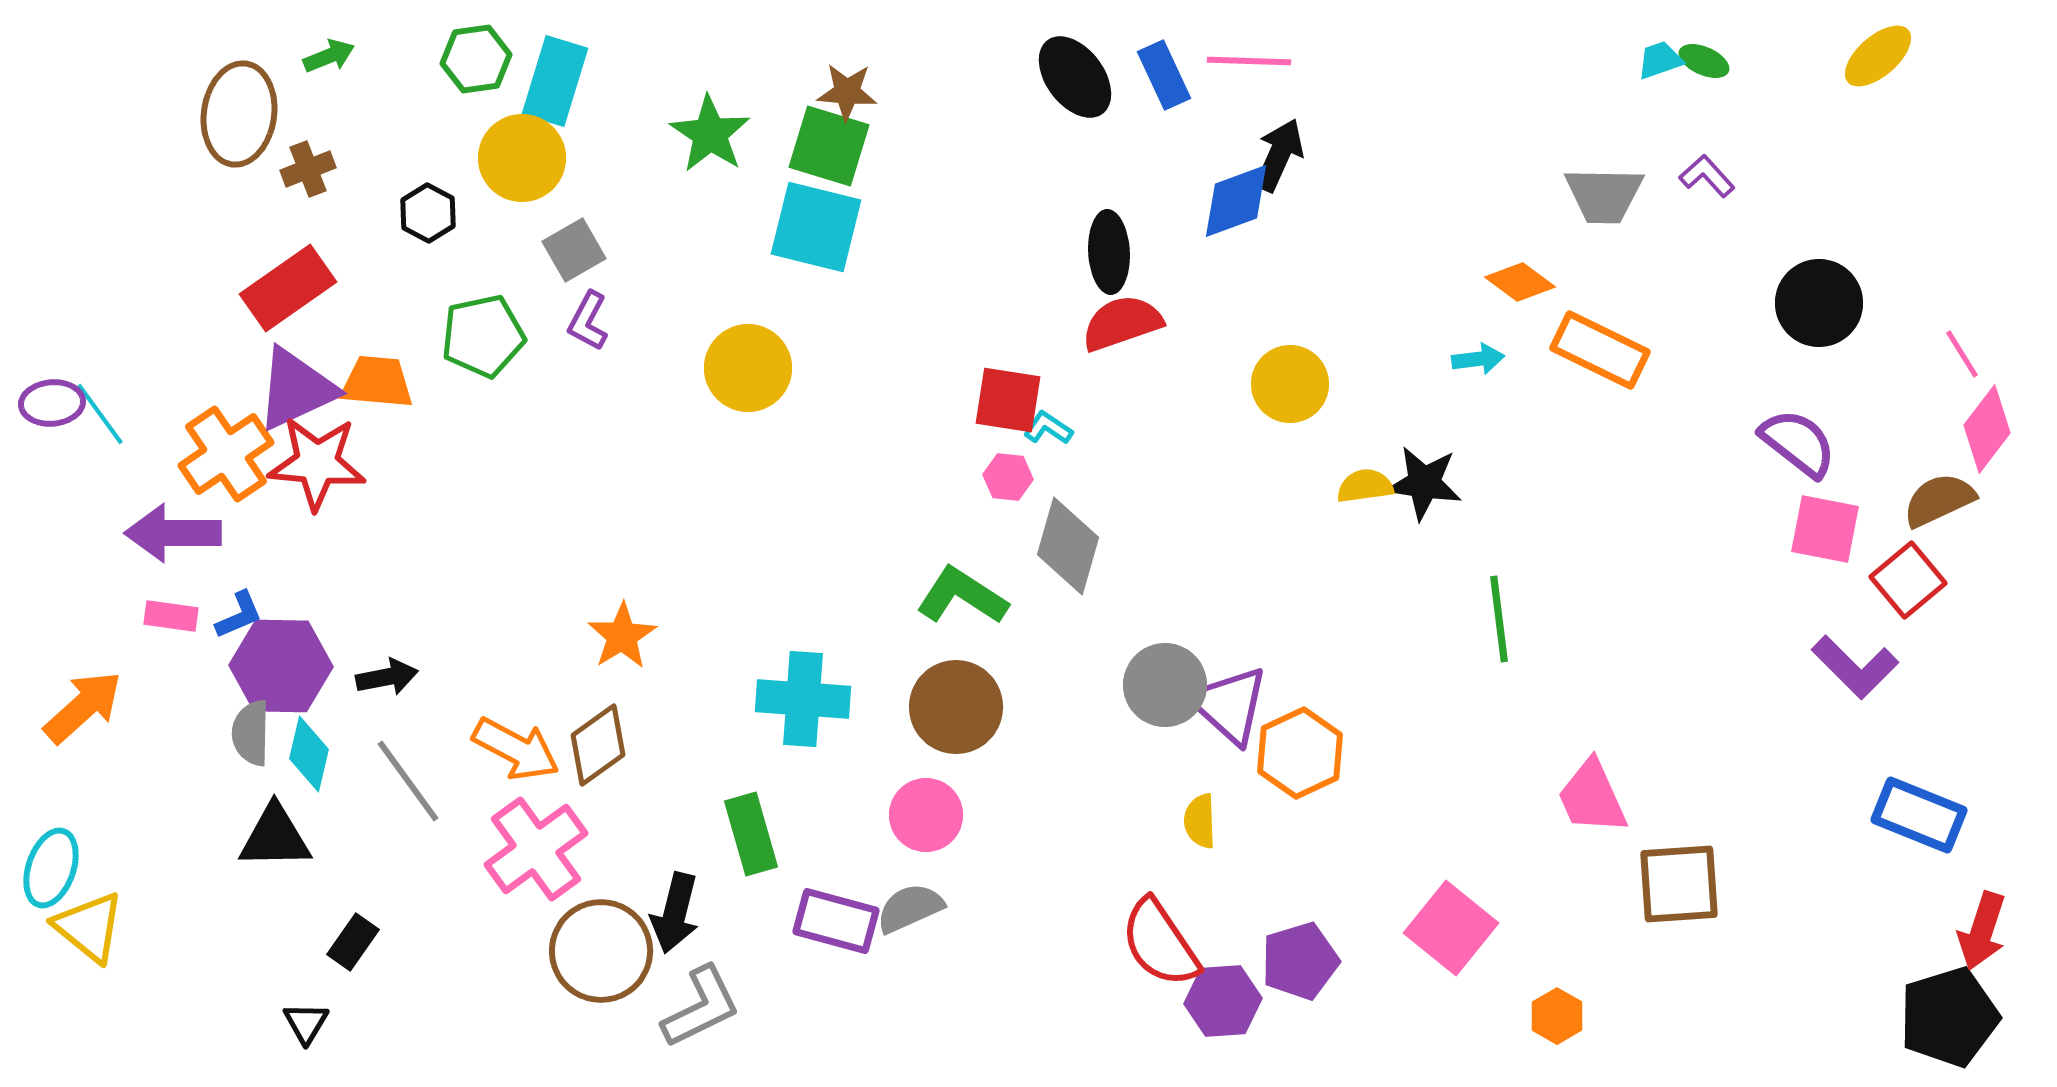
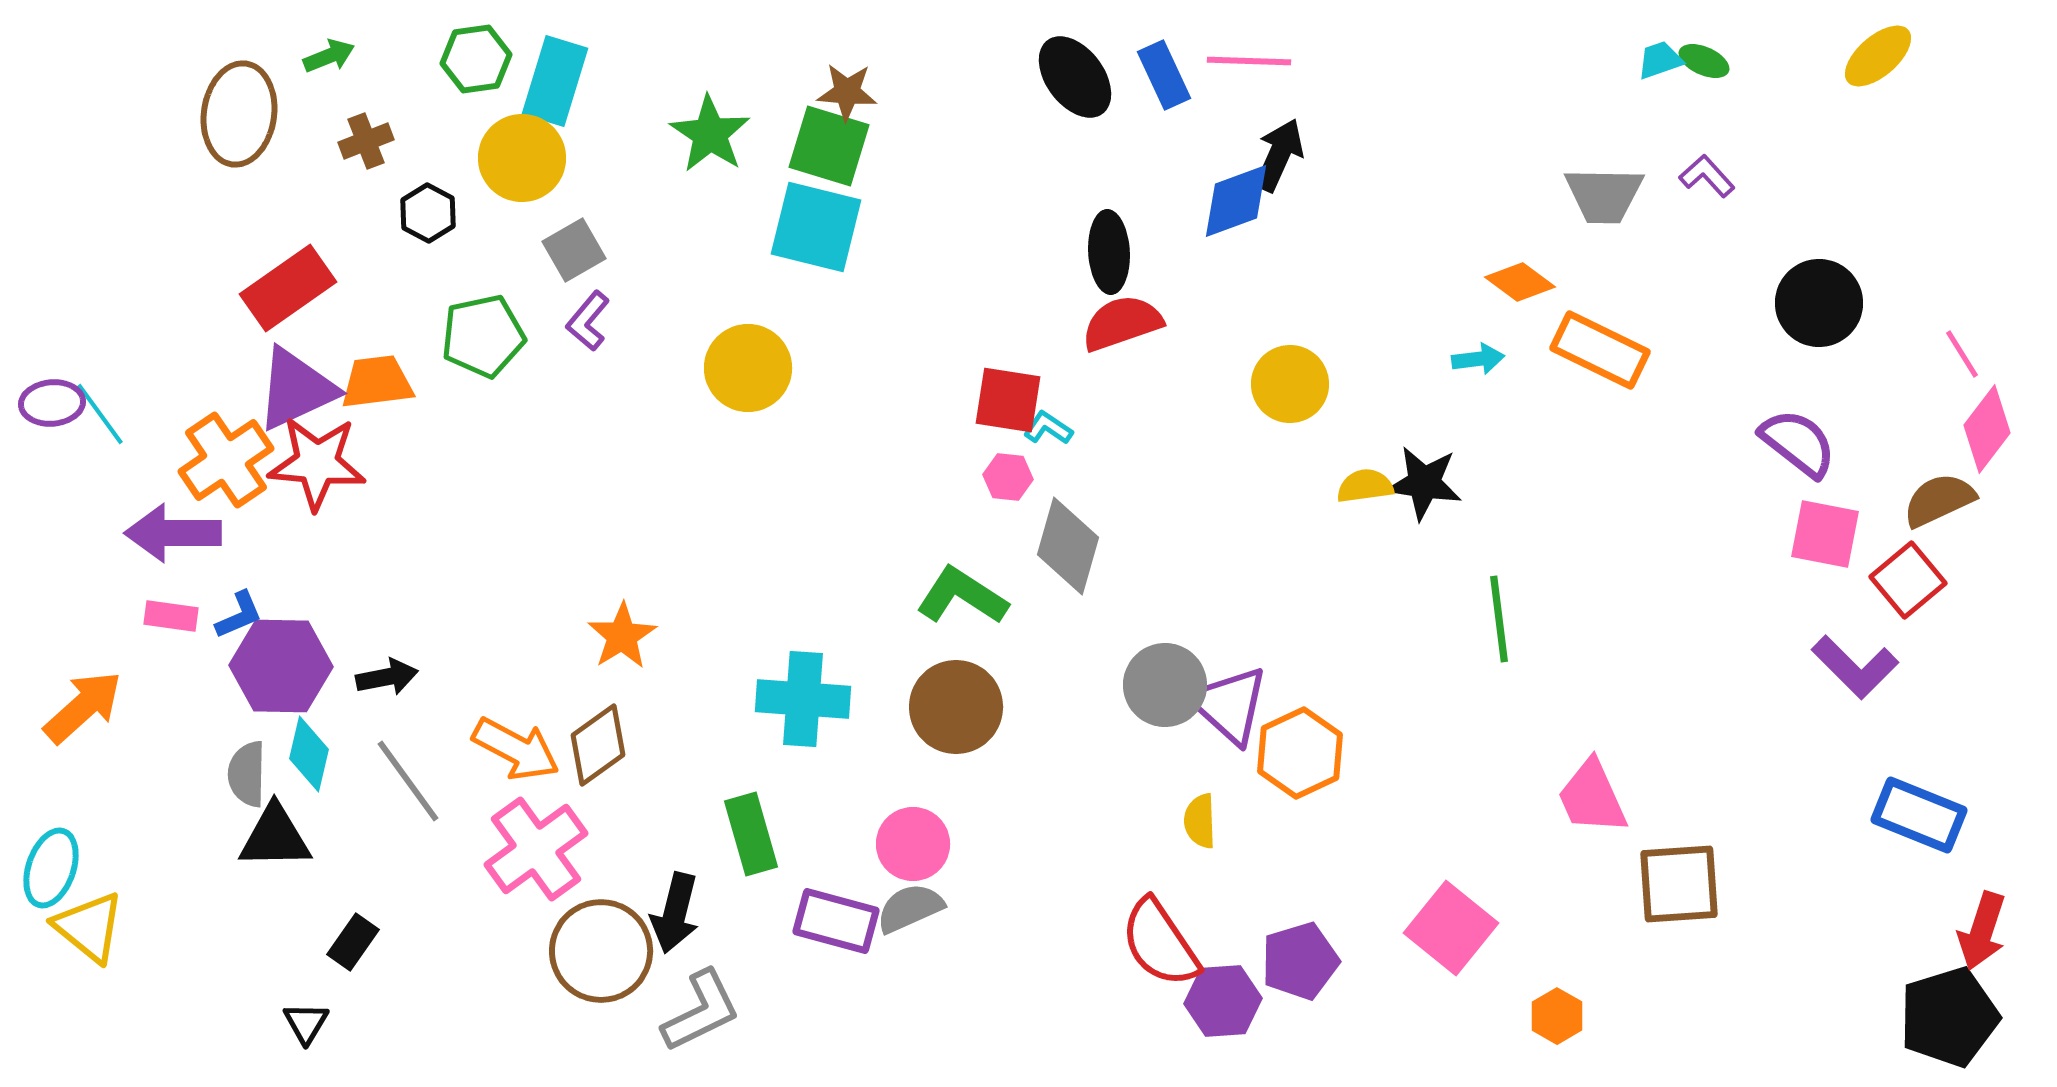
brown cross at (308, 169): moved 58 px right, 28 px up
purple L-shape at (588, 321): rotated 12 degrees clockwise
orange trapezoid at (377, 382): rotated 12 degrees counterclockwise
orange cross at (226, 454): moved 6 px down
pink square at (1825, 529): moved 5 px down
gray semicircle at (251, 733): moved 4 px left, 41 px down
pink circle at (926, 815): moved 13 px left, 29 px down
gray L-shape at (701, 1007): moved 4 px down
